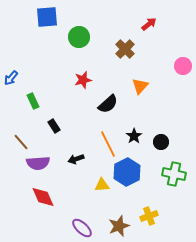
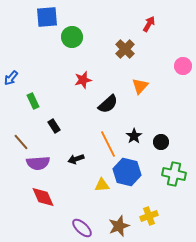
red arrow: rotated 21 degrees counterclockwise
green circle: moved 7 px left
blue hexagon: rotated 20 degrees counterclockwise
